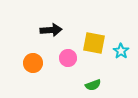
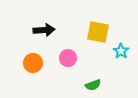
black arrow: moved 7 px left
yellow square: moved 4 px right, 11 px up
